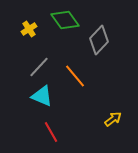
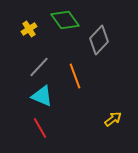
orange line: rotated 20 degrees clockwise
red line: moved 11 px left, 4 px up
